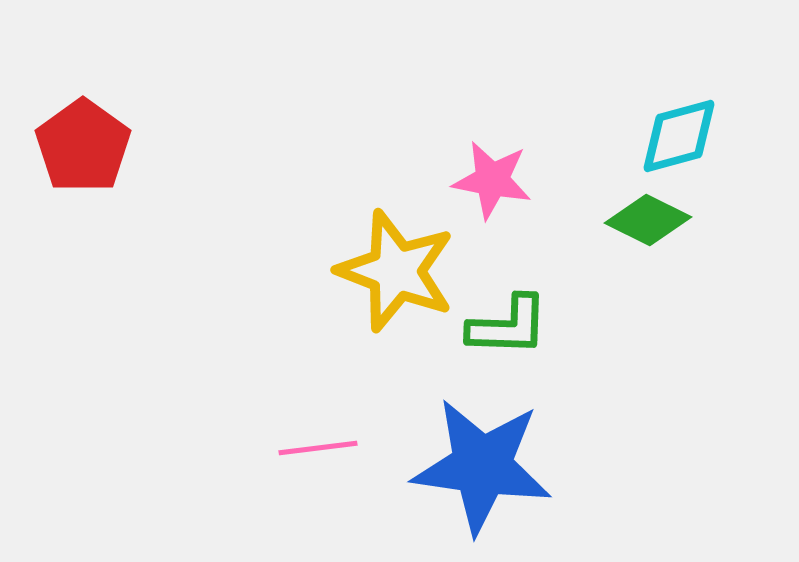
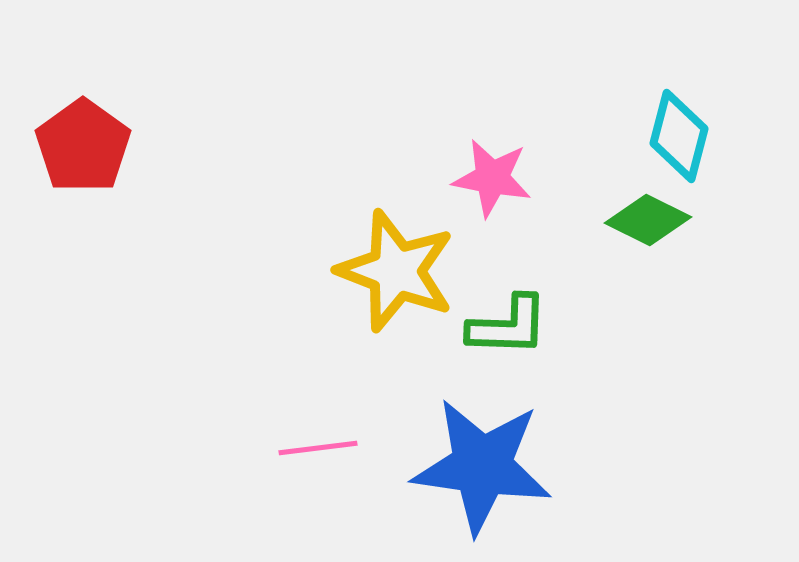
cyan diamond: rotated 60 degrees counterclockwise
pink star: moved 2 px up
